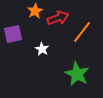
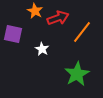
orange star: rotated 14 degrees counterclockwise
purple square: rotated 24 degrees clockwise
green star: rotated 15 degrees clockwise
